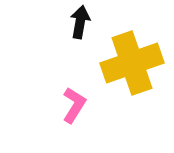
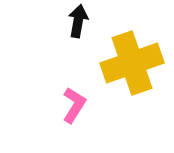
black arrow: moved 2 px left, 1 px up
